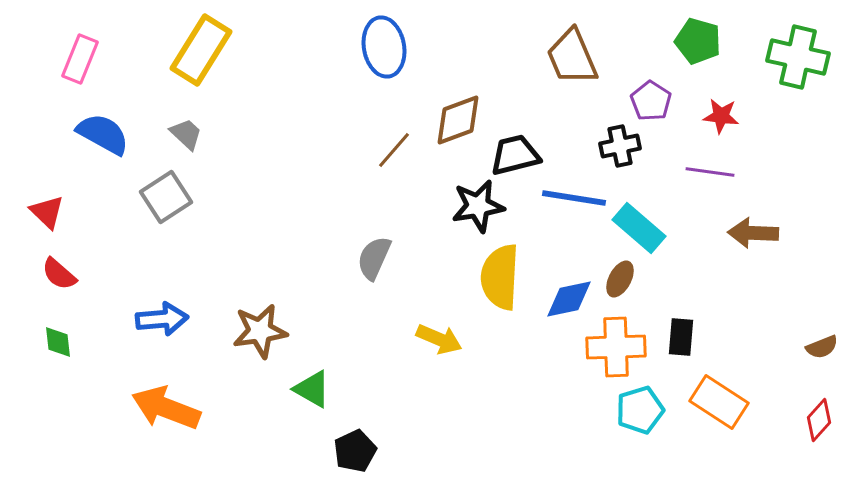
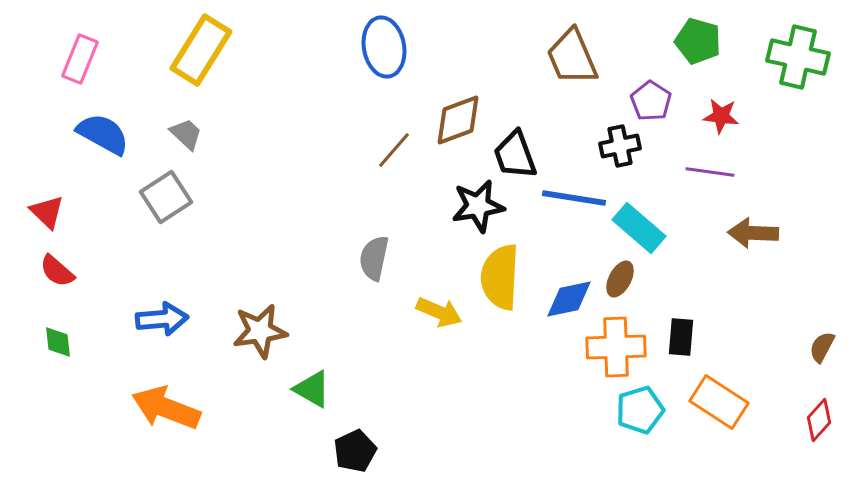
black trapezoid: rotated 96 degrees counterclockwise
gray semicircle: rotated 12 degrees counterclockwise
red semicircle: moved 2 px left, 3 px up
yellow arrow: moved 27 px up
brown semicircle: rotated 140 degrees clockwise
